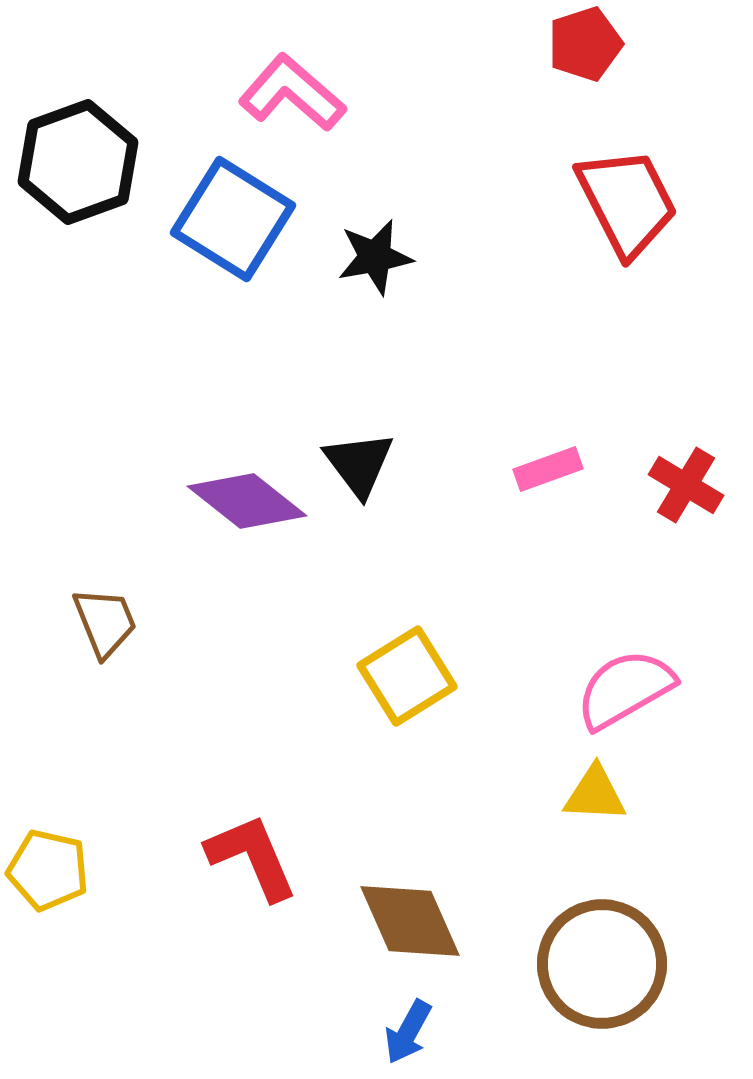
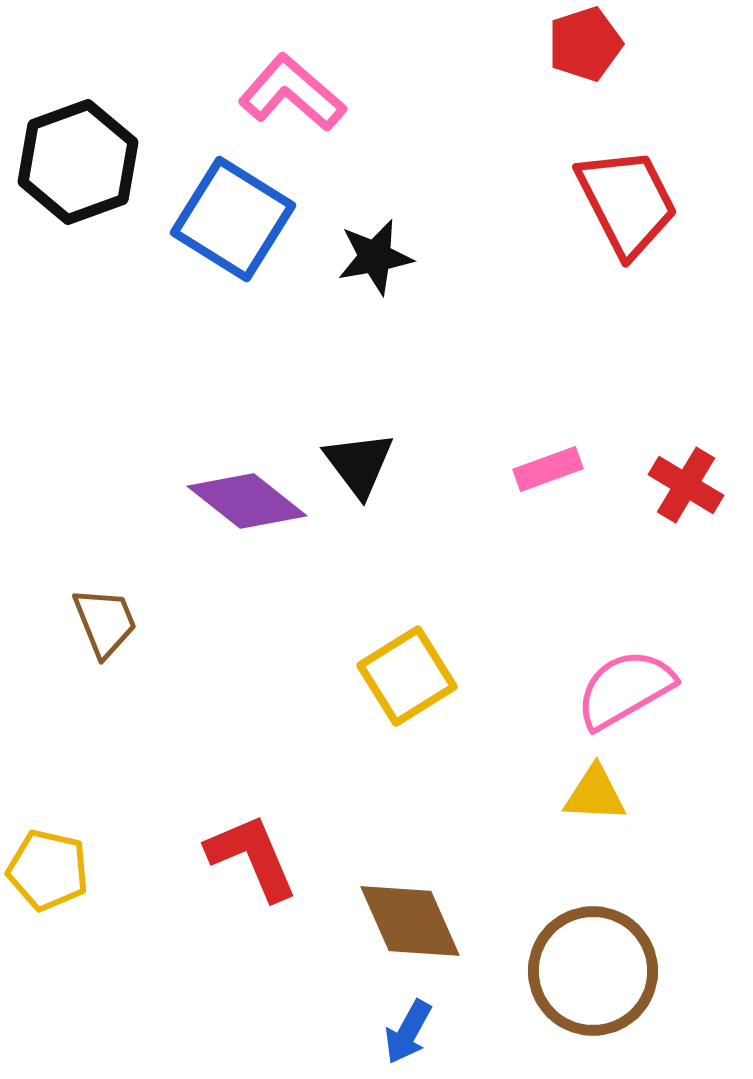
brown circle: moved 9 px left, 7 px down
